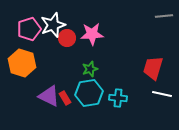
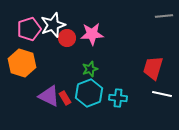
cyan hexagon: rotated 12 degrees counterclockwise
